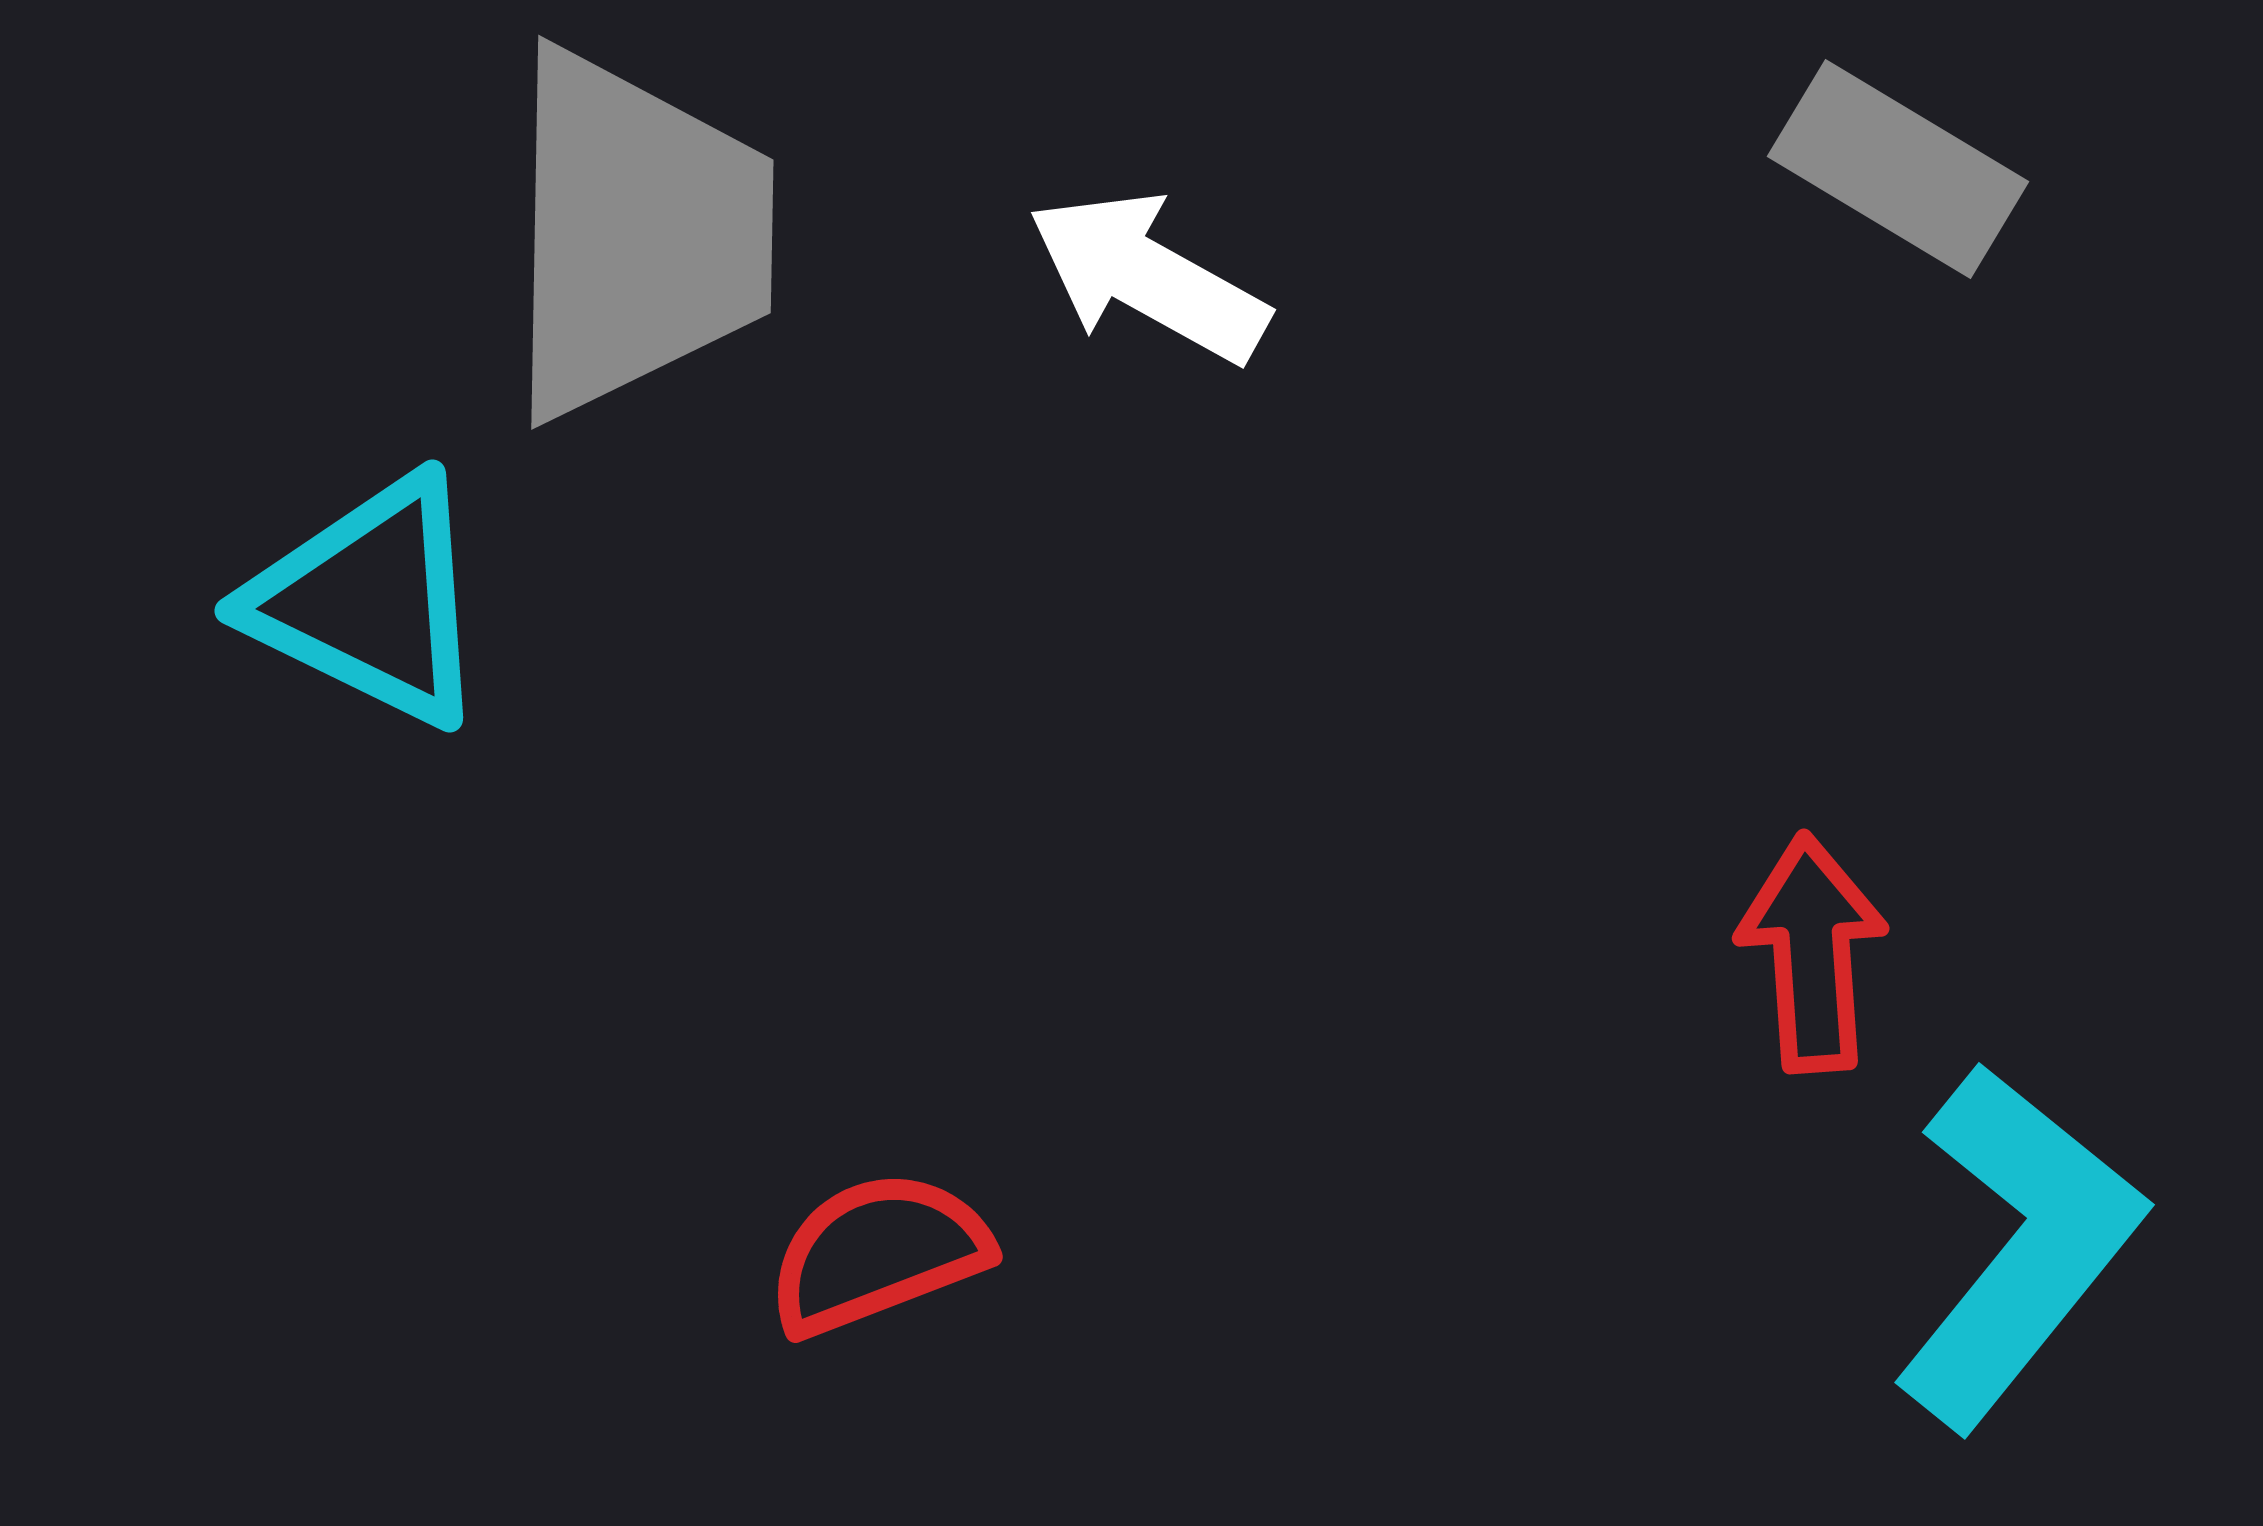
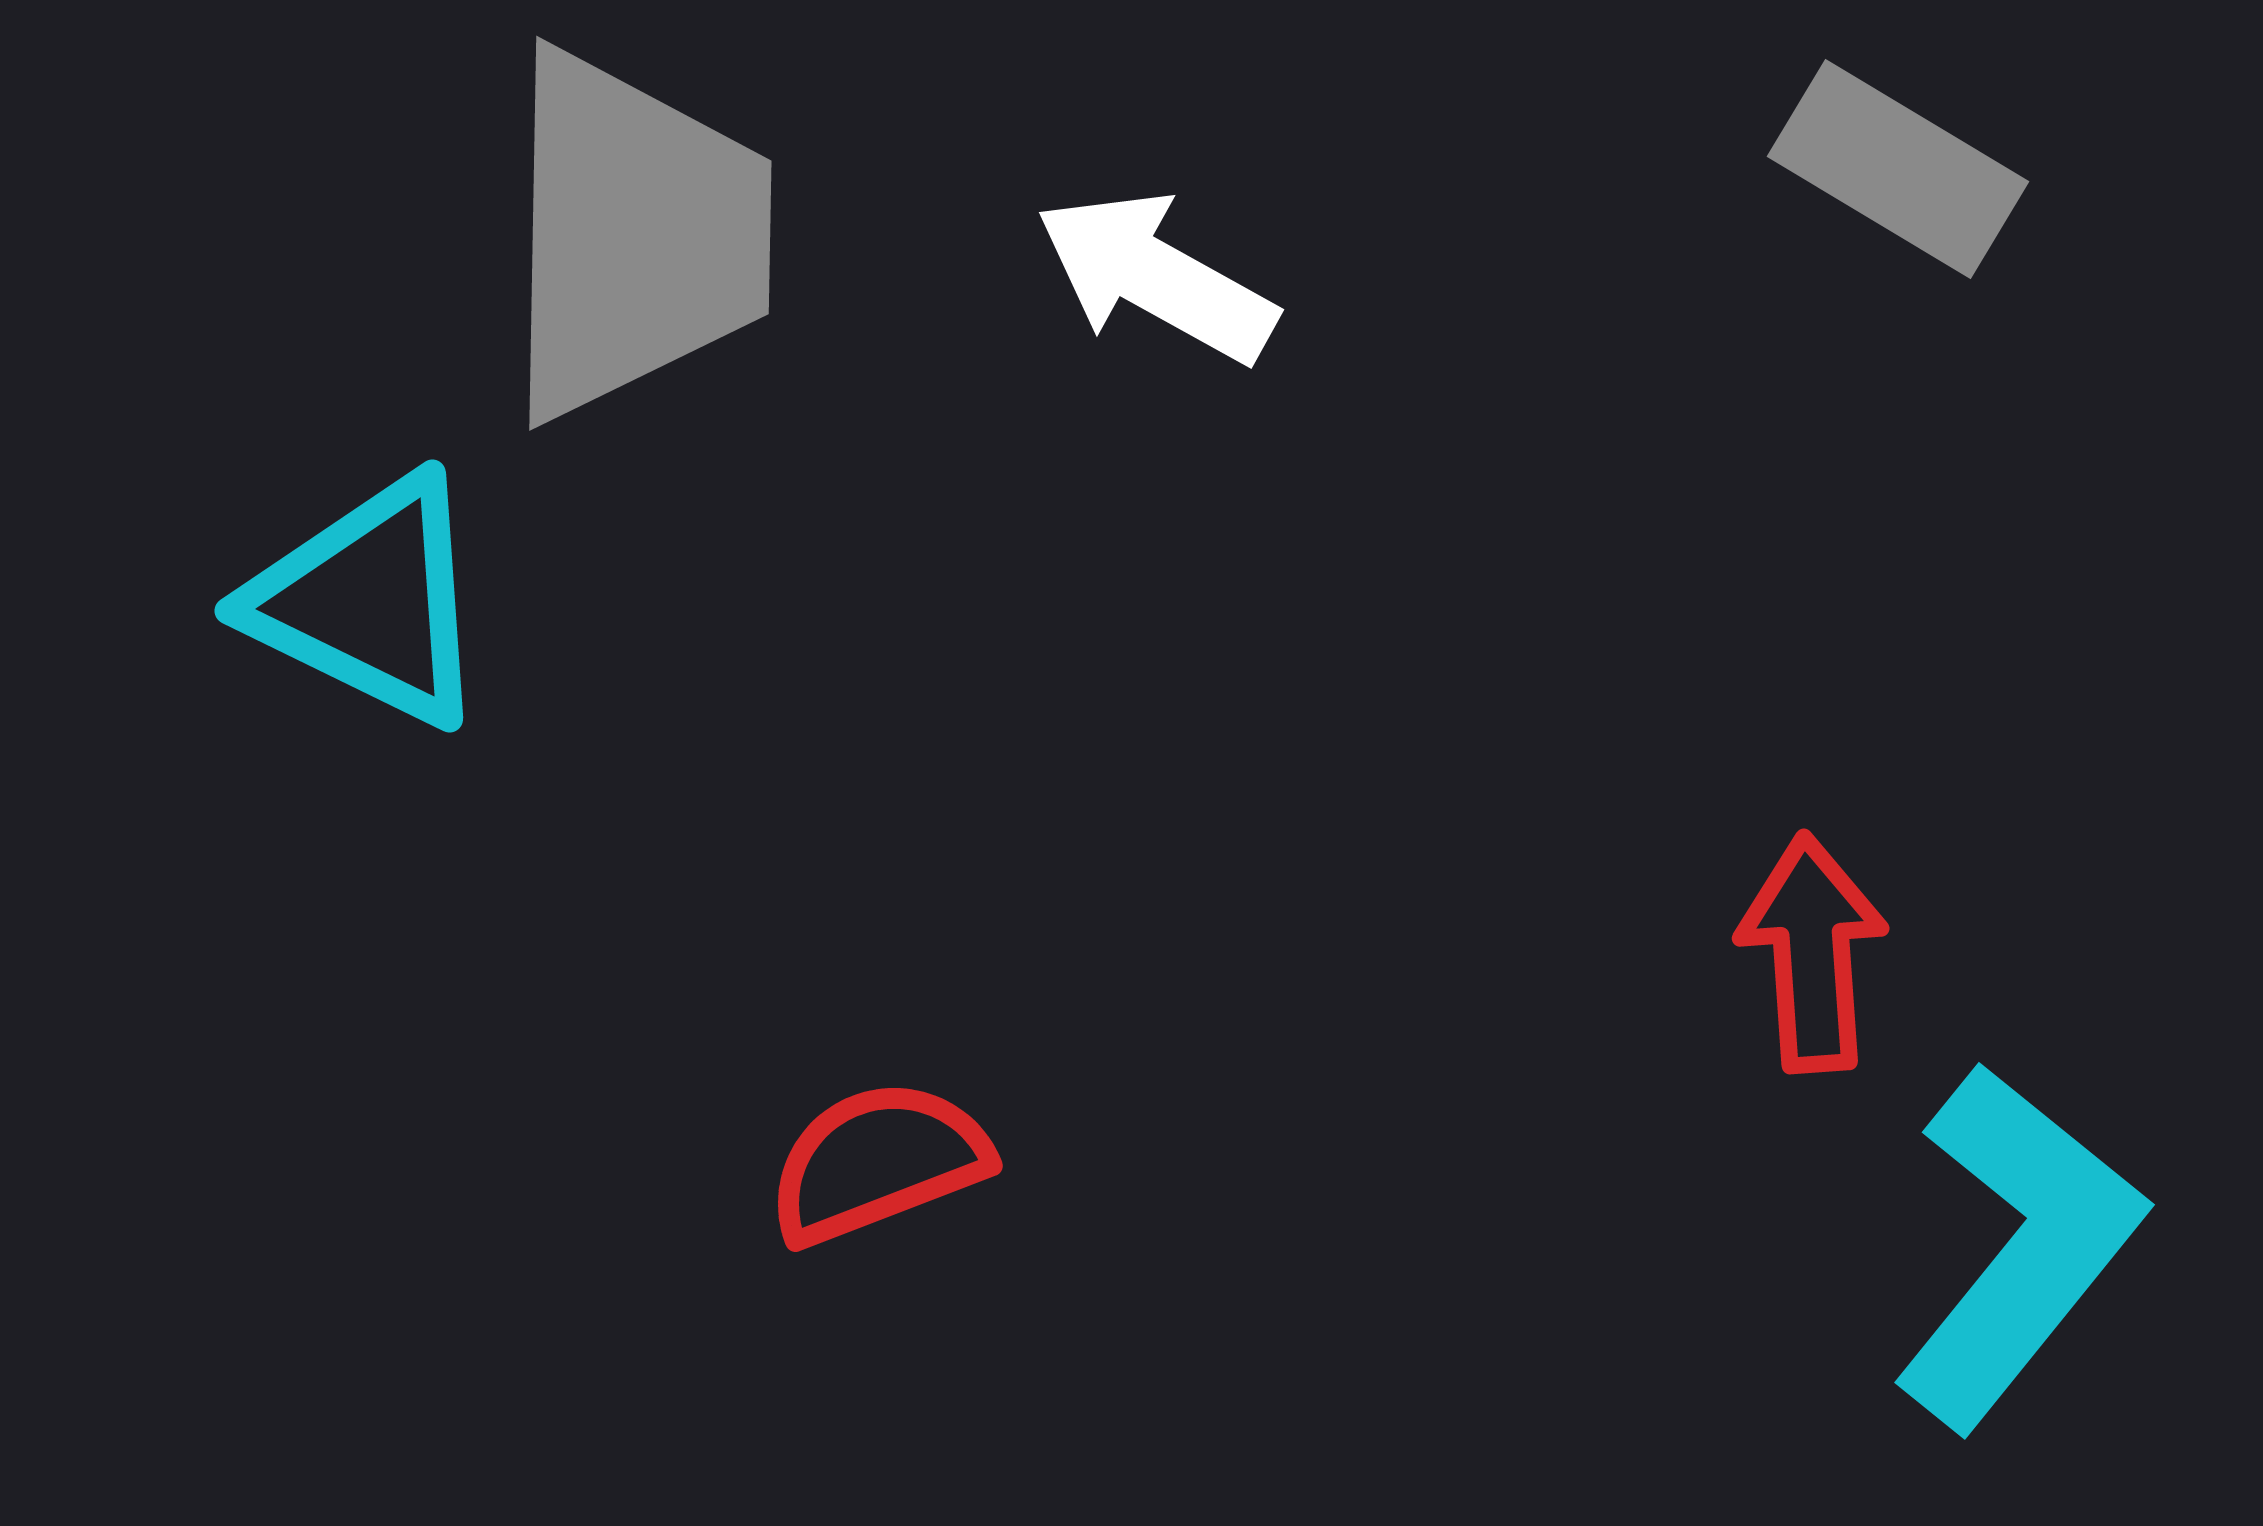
gray trapezoid: moved 2 px left, 1 px down
white arrow: moved 8 px right
red semicircle: moved 91 px up
